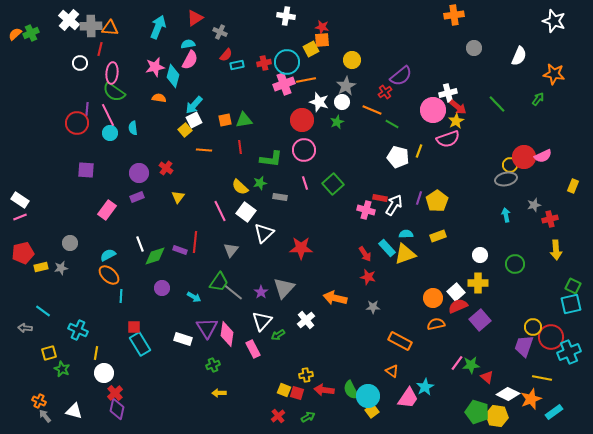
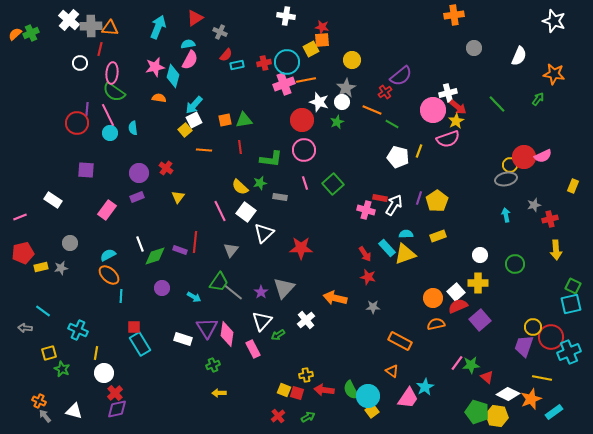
gray star at (346, 86): moved 2 px down
white rectangle at (20, 200): moved 33 px right
purple diamond at (117, 409): rotated 65 degrees clockwise
